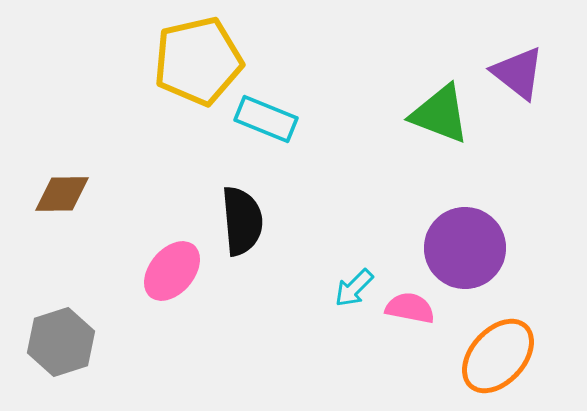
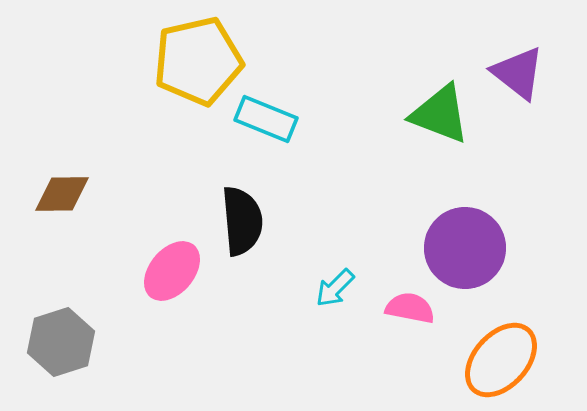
cyan arrow: moved 19 px left
orange ellipse: moved 3 px right, 4 px down
